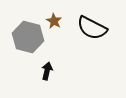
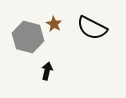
brown star: moved 3 px down
